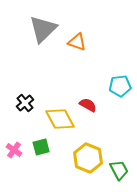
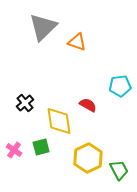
gray triangle: moved 2 px up
yellow diamond: moved 1 px left, 2 px down; rotated 20 degrees clockwise
yellow hexagon: rotated 12 degrees clockwise
